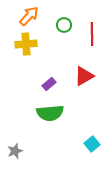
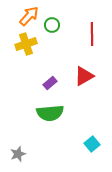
green circle: moved 12 px left
yellow cross: rotated 15 degrees counterclockwise
purple rectangle: moved 1 px right, 1 px up
gray star: moved 3 px right, 3 px down
